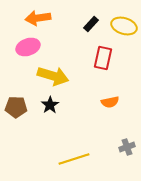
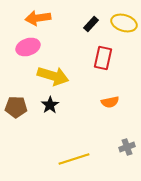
yellow ellipse: moved 3 px up
